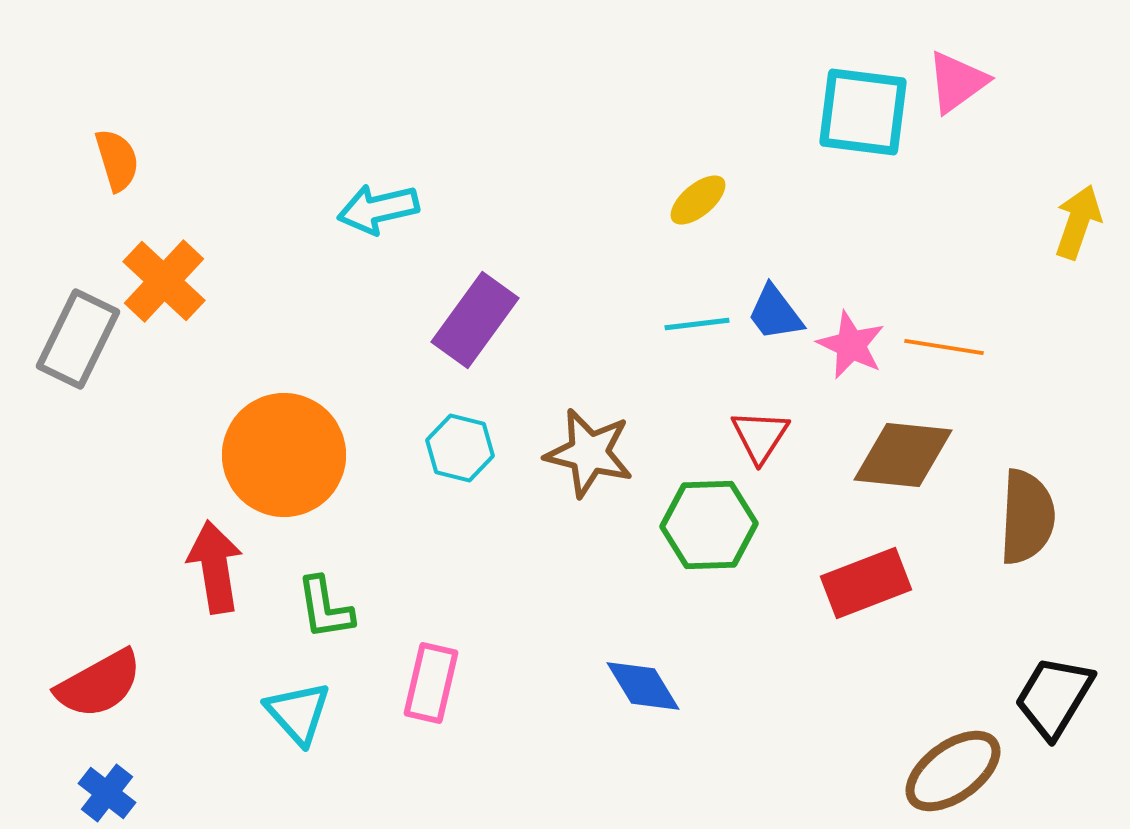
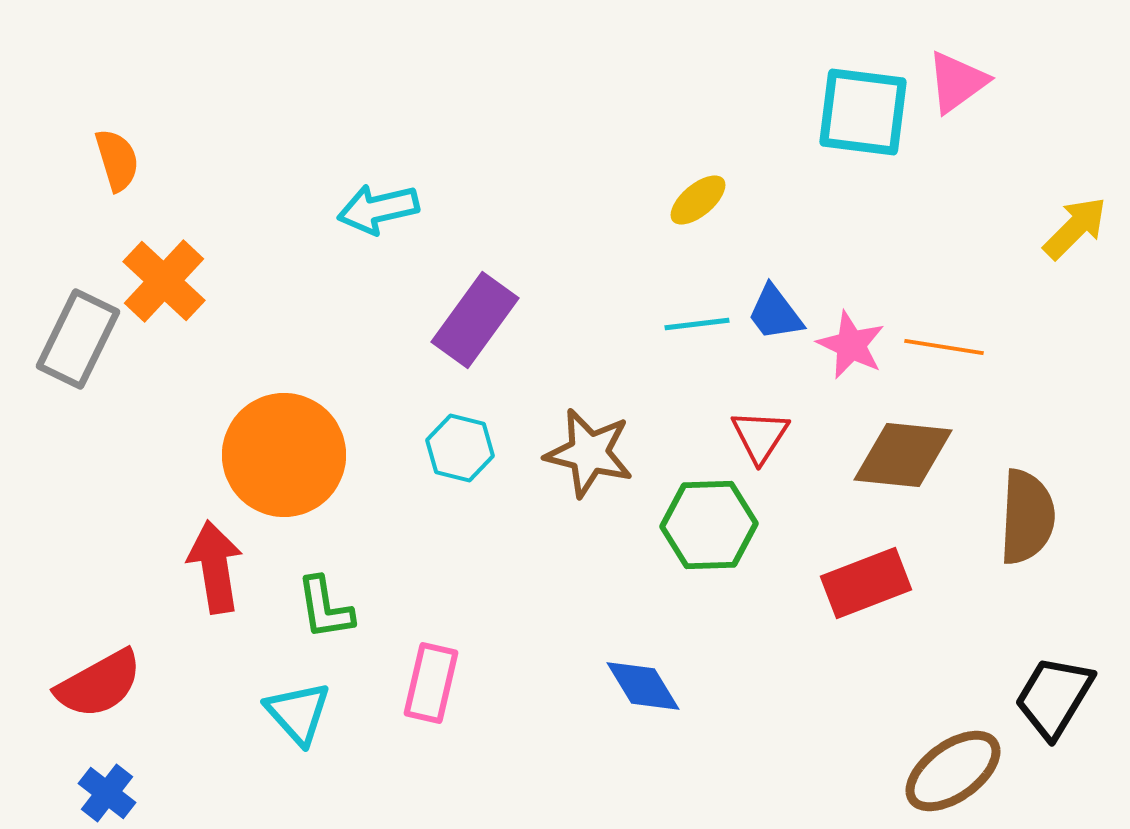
yellow arrow: moved 3 px left, 6 px down; rotated 26 degrees clockwise
